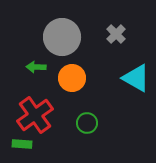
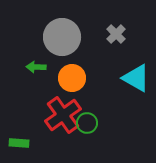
red cross: moved 28 px right
green rectangle: moved 3 px left, 1 px up
